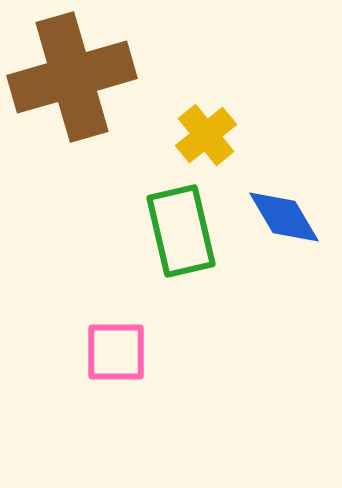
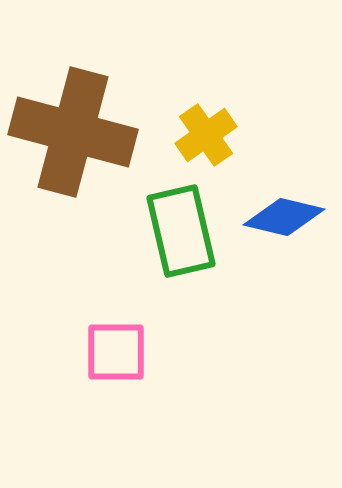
brown cross: moved 1 px right, 55 px down; rotated 31 degrees clockwise
yellow cross: rotated 4 degrees clockwise
blue diamond: rotated 46 degrees counterclockwise
